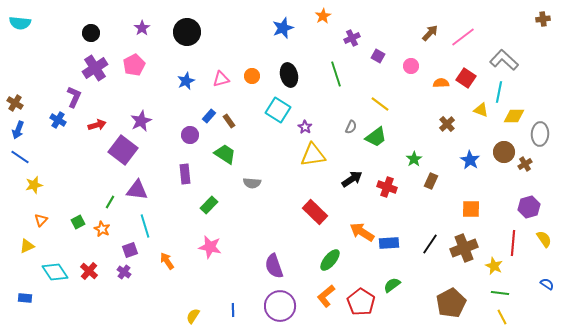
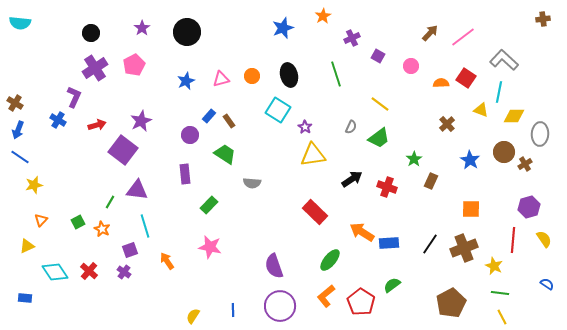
green trapezoid at (376, 137): moved 3 px right, 1 px down
red line at (513, 243): moved 3 px up
